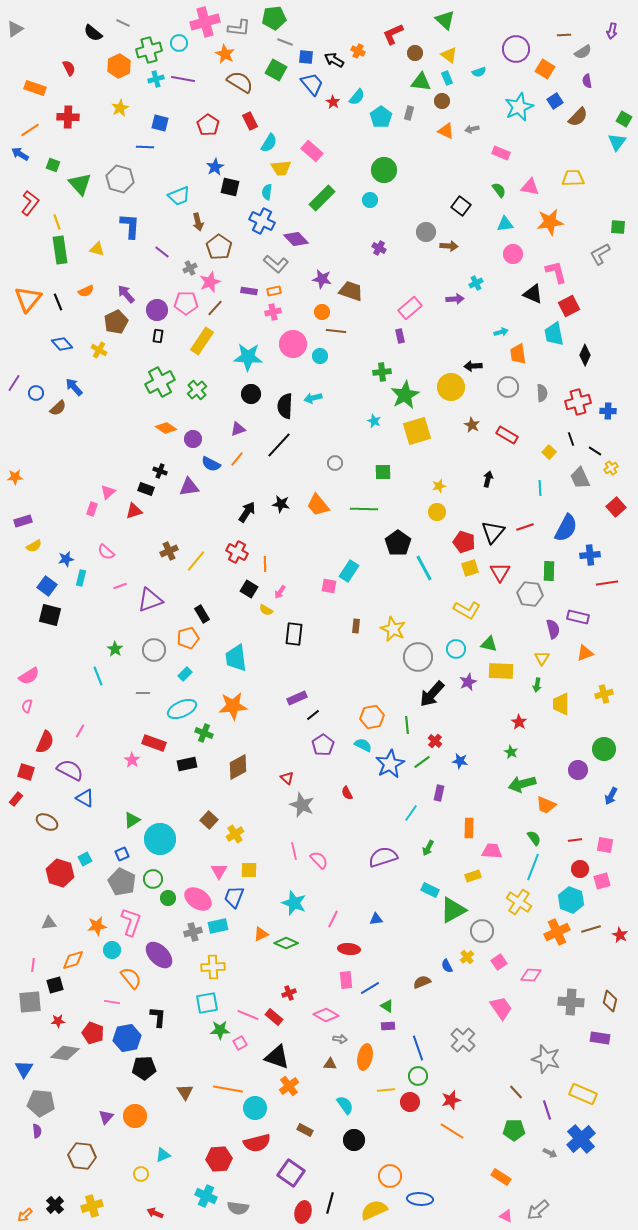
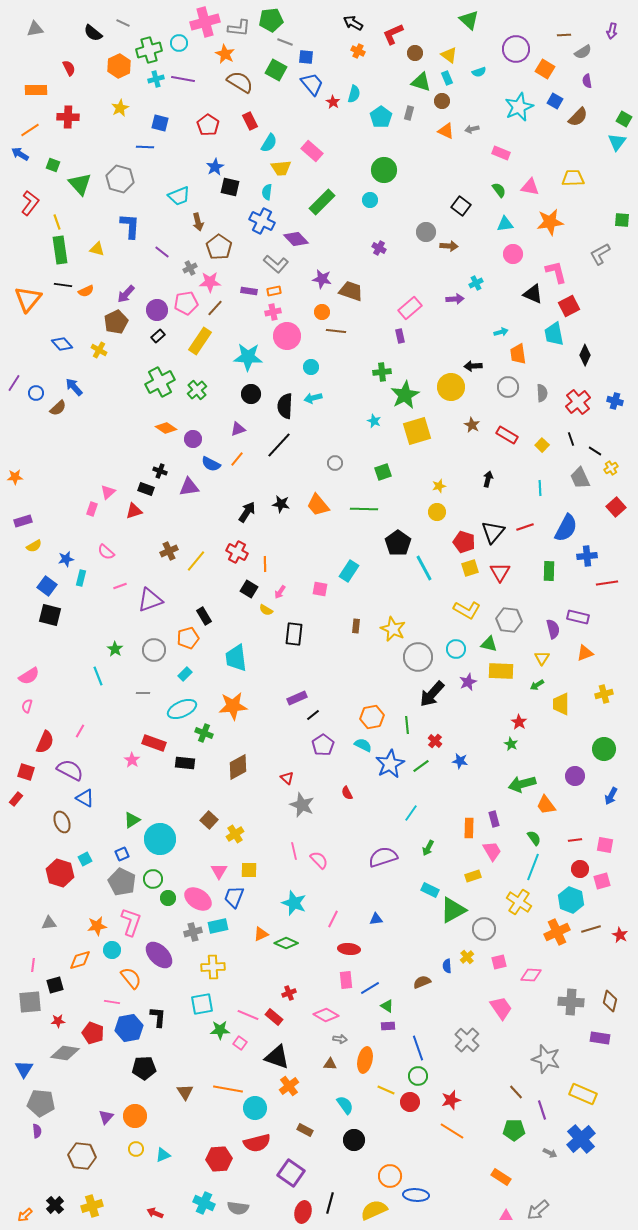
green pentagon at (274, 18): moved 3 px left, 2 px down
green triangle at (445, 20): moved 24 px right
gray triangle at (15, 29): moved 20 px right; rotated 24 degrees clockwise
black arrow at (334, 60): moved 19 px right, 37 px up
green triangle at (421, 82): rotated 10 degrees clockwise
orange rectangle at (35, 88): moved 1 px right, 2 px down; rotated 20 degrees counterclockwise
cyan semicircle at (357, 97): moved 3 px left, 3 px up; rotated 24 degrees counterclockwise
blue square at (555, 101): rotated 28 degrees counterclockwise
green rectangle at (322, 198): moved 4 px down
green square at (618, 227): moved 4 px right, 7 px up
pink star at (210, 282): rotated 20 degrees clockwise
purple arrow at (126, 294): rotated 96 degrees counterclockwise
black line at (58, 302): moved 5 px right, 17 px up; rotated 60 degrees counterclockwise
pink pentagon at (186, 303): rotated 10 degrees counterclockwise
black rectangle at (158, 336): rotated 40 degrees clockwise
yellow rectangle at (202, 341): moved 2 px left
pink circle at (293, 344): moved 6 px left, 8 px up
cyan circle at (320, 356): moved 9 px left, 11 px down
red cross at (578, 402): rotated 25 degrees counterclockwise
blue cross at (608, 411): moved 7 px right, 10 px up; rotated 14 degrees clockwise
yellow square at (549, 452): moved 7 px left, 7 px up
green square at (383, 472): rotated 18 degrees counterclockwise
blue cross at (590, 555): moved 3 px left, 1 px down
pink square at (329, 586): moved 9 px left, 3 px down
gray hexagon at (530, 594): moved 21 px left, 26 px down
black rectangle at (202, 614): moved 2 px right, 2 px down
green arrow at (537, 685): rotated 48 degrees clockwise
green star at (511, 752): moved 8 px up
green line at (422, 762): moved 1 px left, 4 px down
black rectangle at (187, 764): moved 2 px left, 1 px up; rotated 18 degrees clockwise
purple circle at (578, 770): moved 3 px left, 6 px down
purple rectangle at (439, 793): moved 55 px right, 26 px down; rotated 28 degrees counterclockwise
orange trapezoid at (546, 805): rotated 30 degrees clockwise
brown ellipse at (47, 822): moved 15 px right; rotated 40 degrees clockwise
pink trapezoid at (492, 851): rotated 55 degrees clockwise
gray circle at (482, 931): moved 2 px right, 2 px up
orange diamond at (73, 960): moved 7 px right
pink square at (499, 962): rotated 21 degrees clockwise
blue semicircle at (447, 966): rotated 24 degrees clockwise
cyan square at (207, 1003): moved 5 px left, 1 px down
blue hexagon at (127, 1038): moved 2 px right, 10 px up
gray cross at (463, 1040): moved 4 px right
pink square at (240, 1043): rotated 24 degrees counterclockwise
orange ellipse at (365, 1057): moved 3 px down
yellow line at (386, 1090): rotated 30 degrees clockwise
purple line at (547, 1110): moved 5 px left
yellow circle at (141, 1174): moved 5 px left, 25 px up
cyan cross at (206, 1196): moved 2 px left, 7 px down
blue ellipse at (420, 1199): moved 4 px left, 4 px up
pink triangle at (506, 1216): rotated 24 degrees counterclockwise
